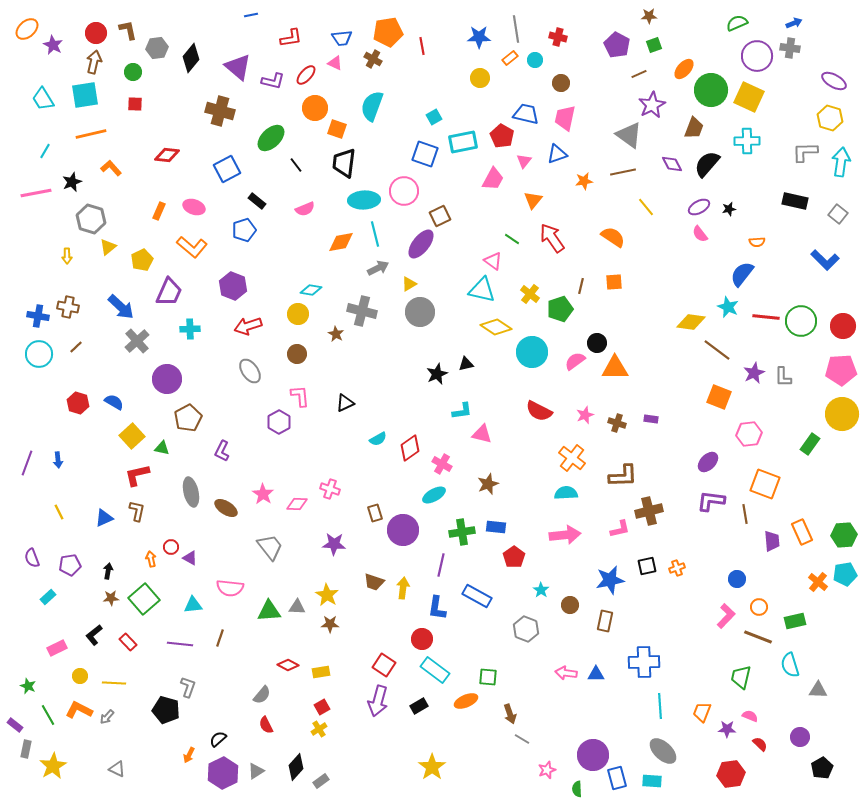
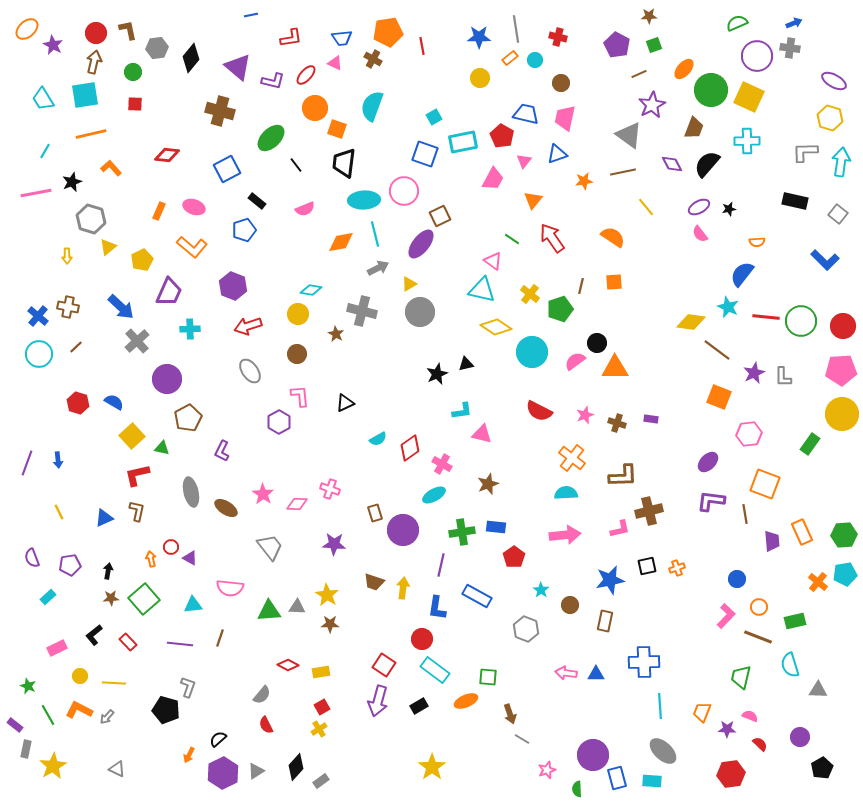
blue cross at (38, 316): rotated 30 degrees clockwise
